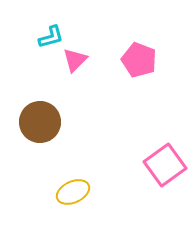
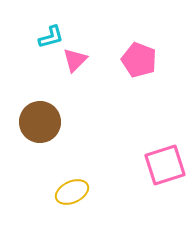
pink square: rotated 18 degrees clockwise
yellow ellipse: moved 1 px left
